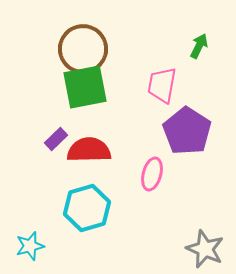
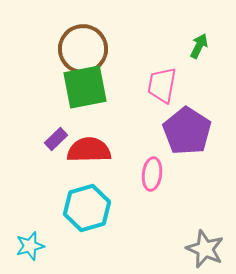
pink ellipse: rotated 8 degrees counterclockwise
